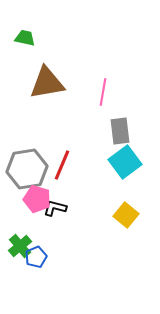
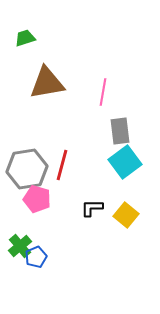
green trapezoid: rotated 30 degrees counterclockwise
red line: rotated 8 degrees counterclockwise
black L-shape: moved 37 px right; rotated 15 degrees counterclockwise
